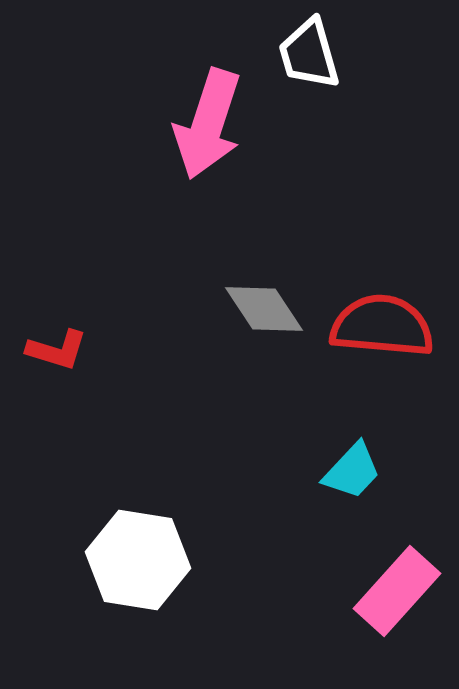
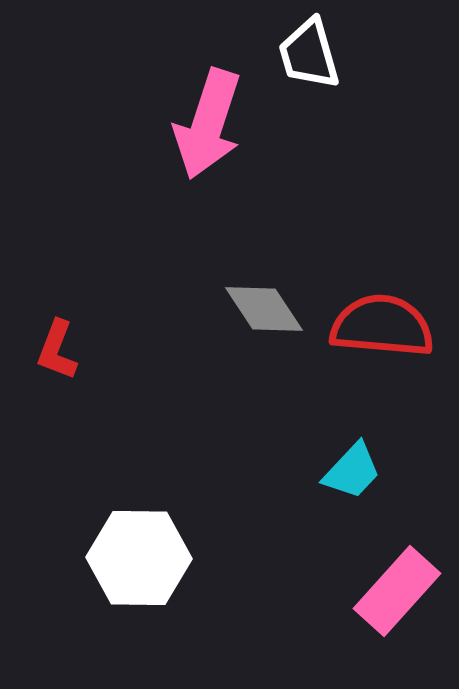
red L-shape: rotated 94 degrees clockwise
white hexagon: moved 1 px right, 2 px up; rotated 8 degrees counterclockwise
